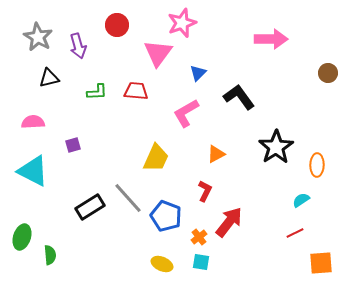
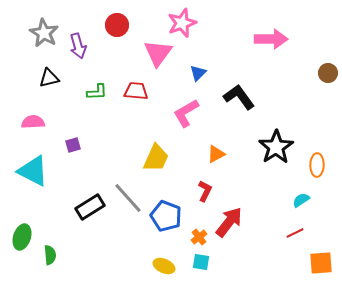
gray star: moved 6 px right, 4 px up
yellow ellipse: moved 2 px right, 2 px down
